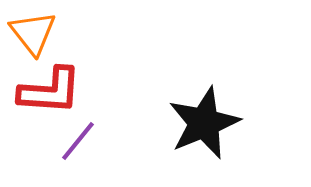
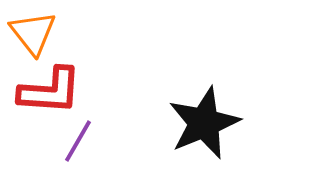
purple line: rotated 9 degrees counterclockwise
